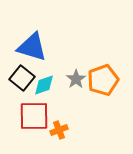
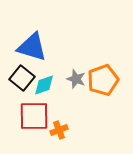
gray star: rotated 18 degrees counterclockwise
